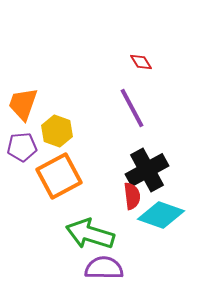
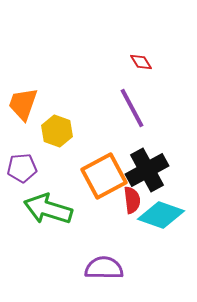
purple pentagon: moved 21 px down
orange square: moved 45 px right
red semicircle: moved 4 px down
green arrow: moved 42 px left, 25 px up
